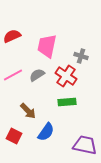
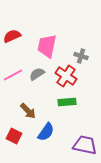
gray semicircle: moved 1 px up
